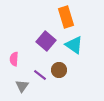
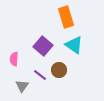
purple square: moved 3 px left, 5 px down
